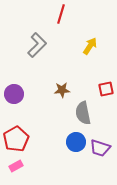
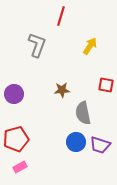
red line: moved 2 px down
gray L-shape: rotated 25 degrees counterclockwise
red square: moved 4 px up; rotated 21 degrees clockwise
red pentagon: rotated 15 degrees clockwise
purple trapezoid: moved 3 px up
pink rectangle: moved 4 px right, 1 px down
